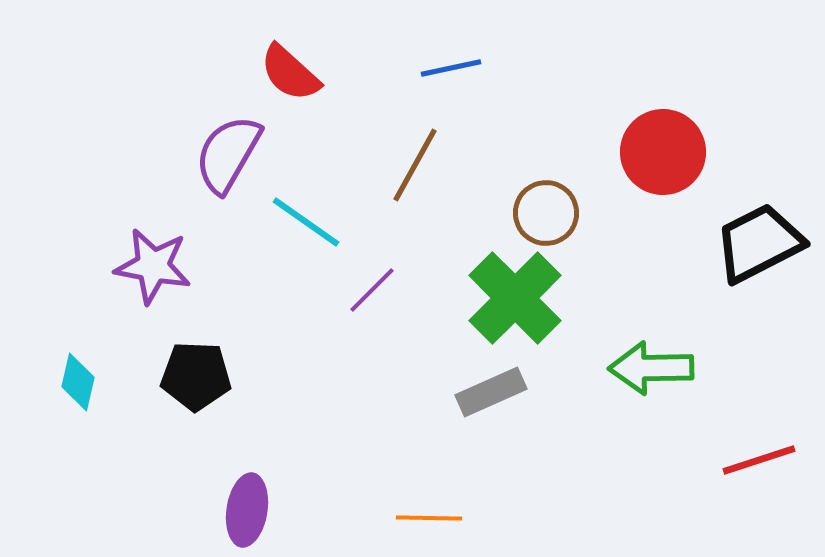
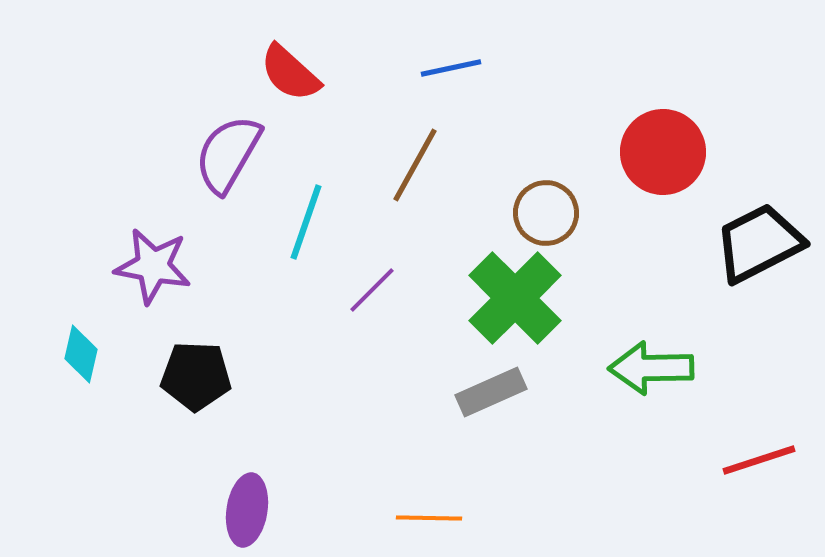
cyan line: rotated 74 degrees clockwise
cyan diamond: moved 3 px right, 28 px up
